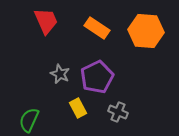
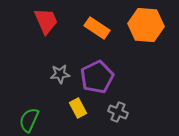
orange hexagon: moved 6 px up
gray star: rotated 30 degrees counterclockwise
